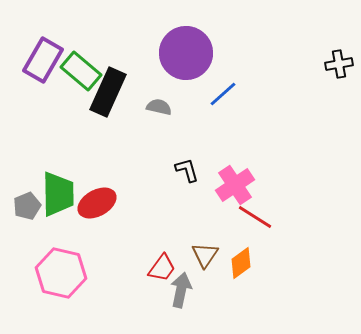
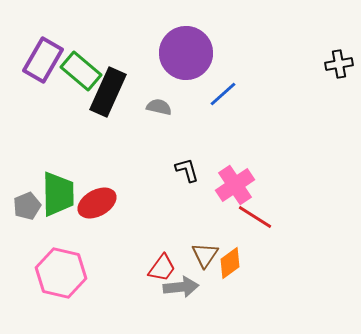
orange diamond: moved 11 px left
gray arrow: moved 3 px up; rotated 72 degrees clockwise
